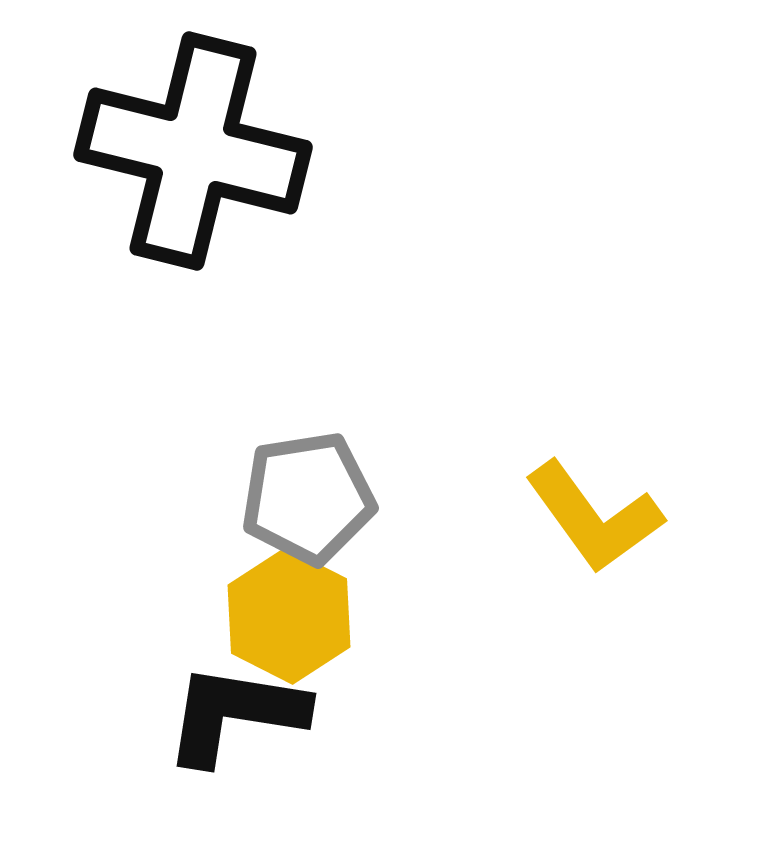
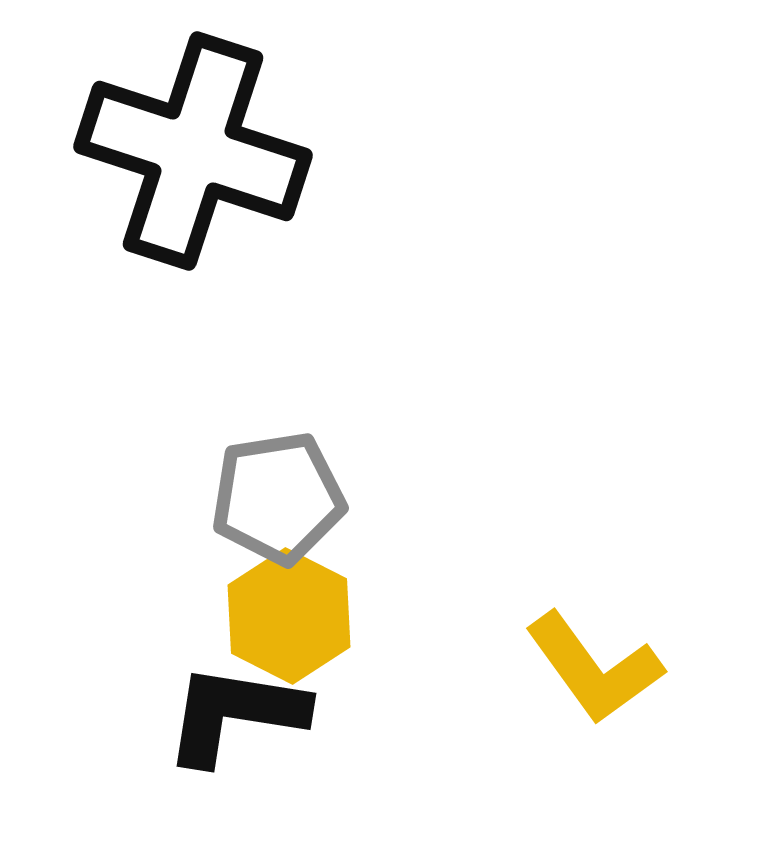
black cross: rotated 4 degrees clockwise
gray pentagon: moved 30 px left
yellow L-shape: moved 151 px down
